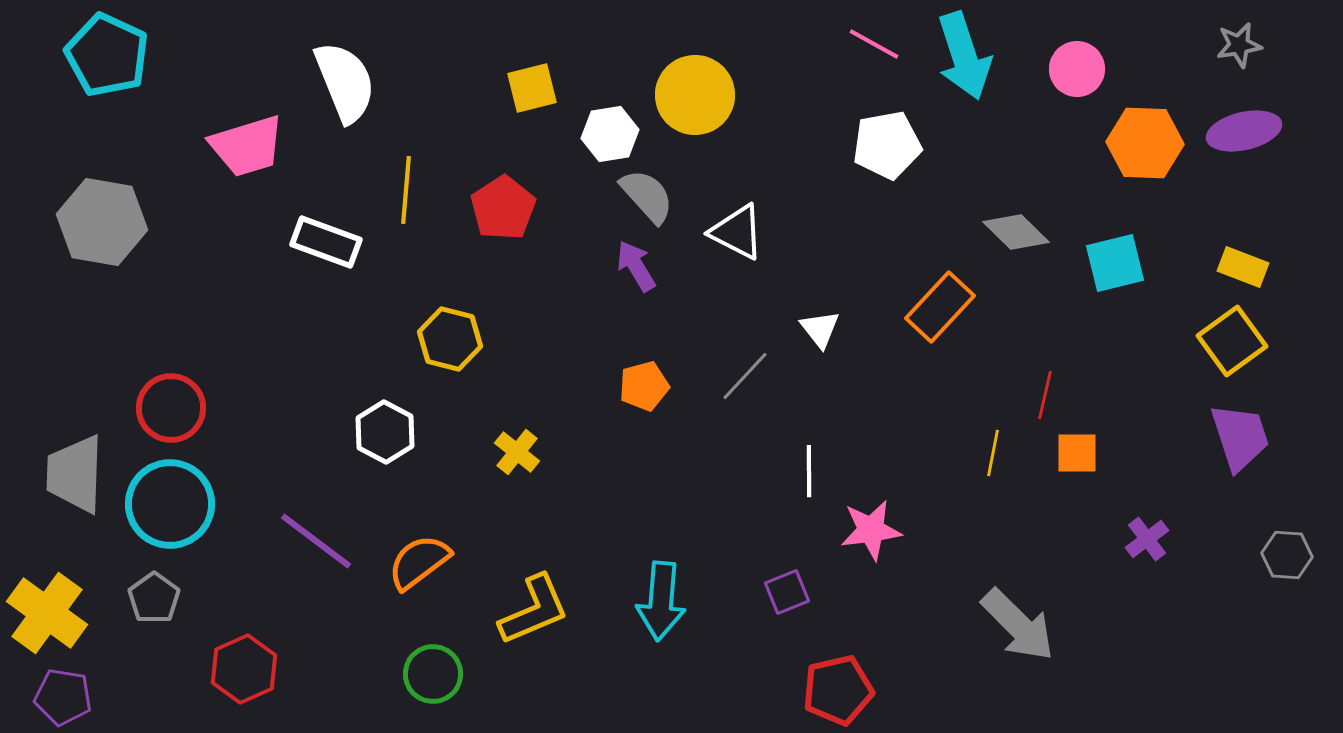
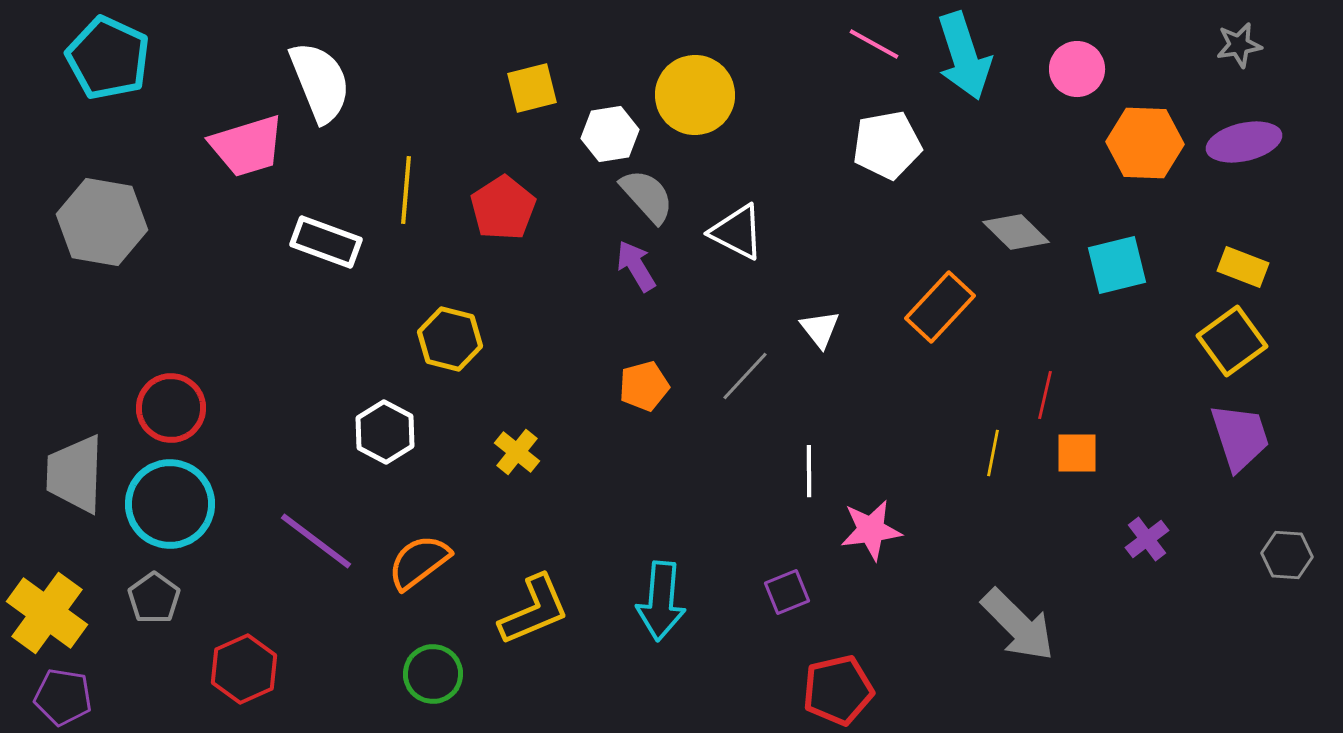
cyan pentagon at (107, 55): moved 1 px right, 3 px down
white semicircle at (345, 82): moved 25 px left
purple ellipse at (1244, 131): moved 11 px down
cyan square at (1115, 263): moved 2 px right, 2 px down
